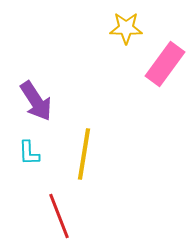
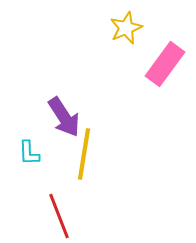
yellow star: rotated 24 degrees counterclockwise
purple arrow: moved 28 px right, 16 px down
